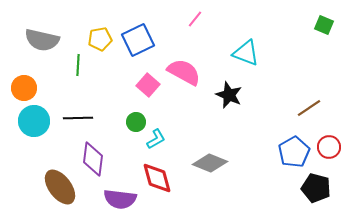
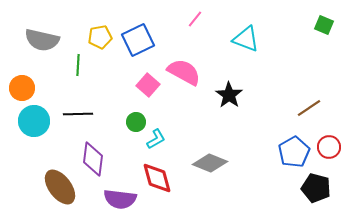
yellow pentagon: moved 2 px up
cyan triangle: moved 14 px up
orange circle: moved 2 px left
black star: rotated 12 degrees clockwise
black line: moved 4 px up
